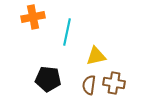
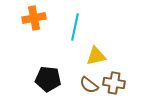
orange cross: moved 1 px right, 1 px down
cyan line: moved 8 px right, 5 px up
brown semicircle: rotated 60 degrees counterclockwise
